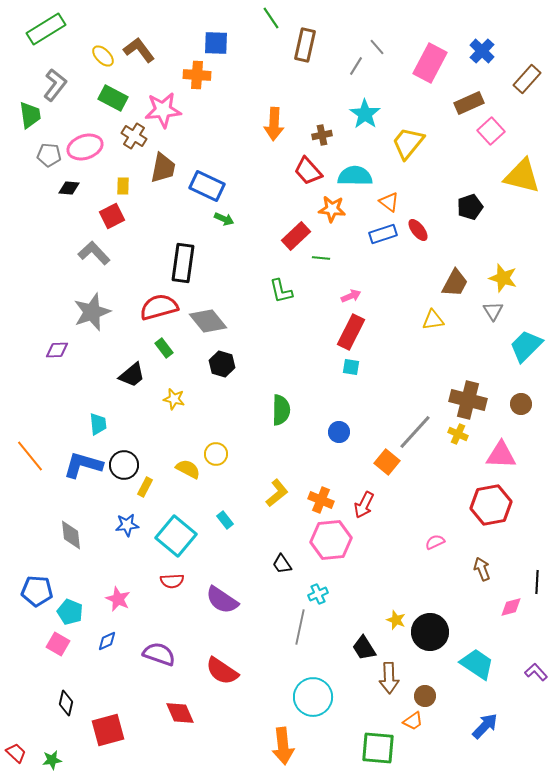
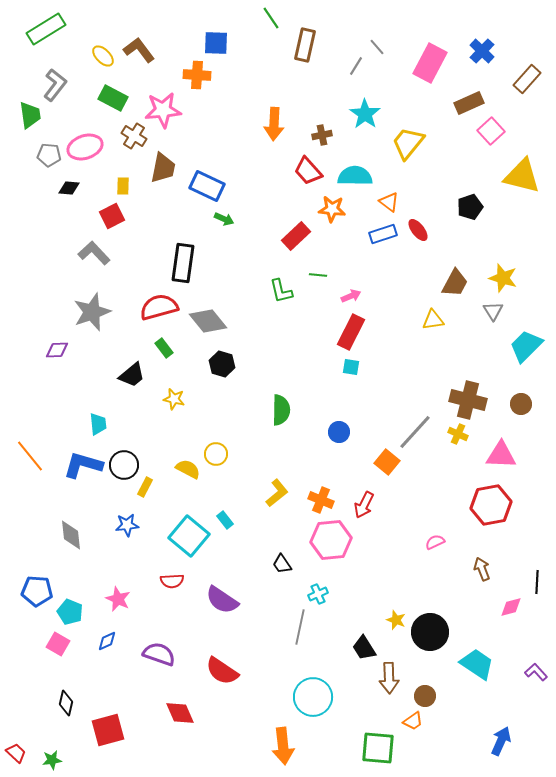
green line at (321, 258): moved 3 px left, 17 px down
cyan square at (176, 536): moved 13 px right
blue arrow at (485, 726): moved 16 px right, 15 px down; rotated 20 degrees counterclockwise
